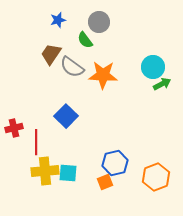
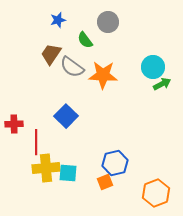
gray circle: moved 9 px right
red cross: moved 4 px up; rotated 12 degrees clockwise
yellow cross: moved 1 px right, 3 px up
orange hexagon: moved 16 px down
